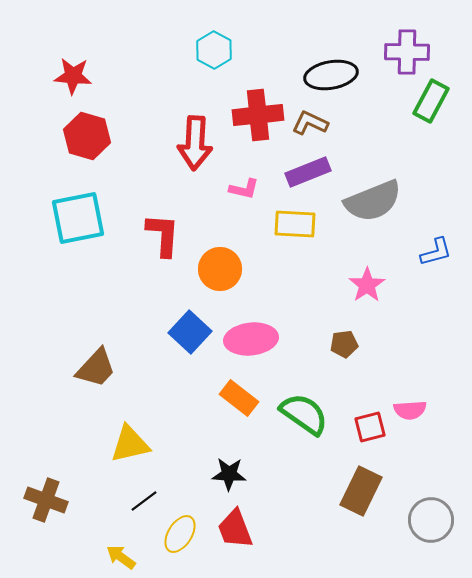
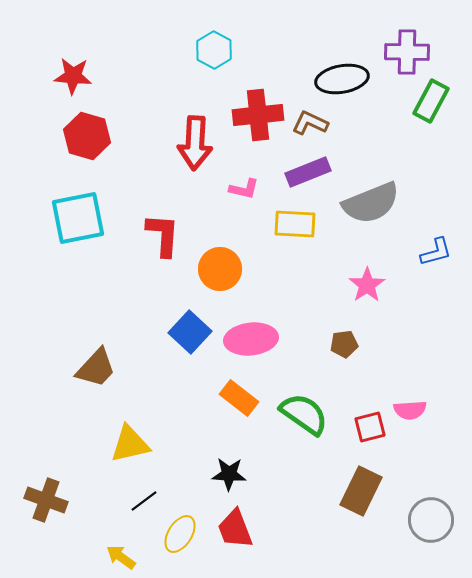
black ellipse: moved 11 px right, 4 px down
gray semicircle: moved 2 px left, 2 px down
